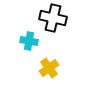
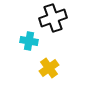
black cross: rotated 32 degrees counterclockwise
